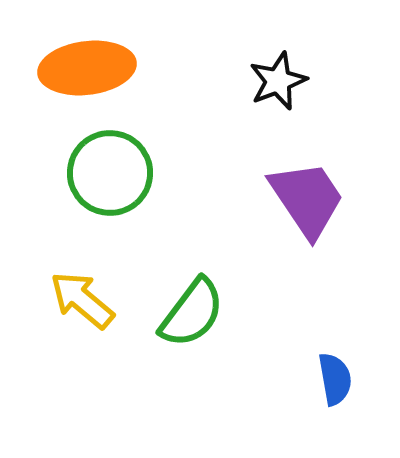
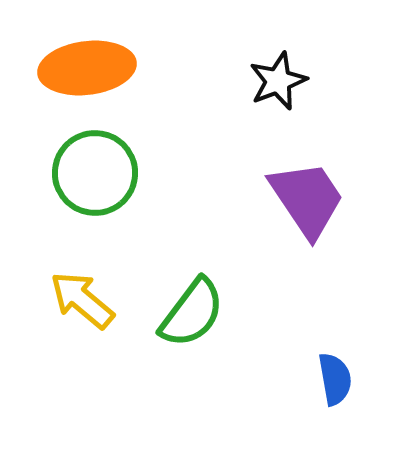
green circle: moved 15 px left
